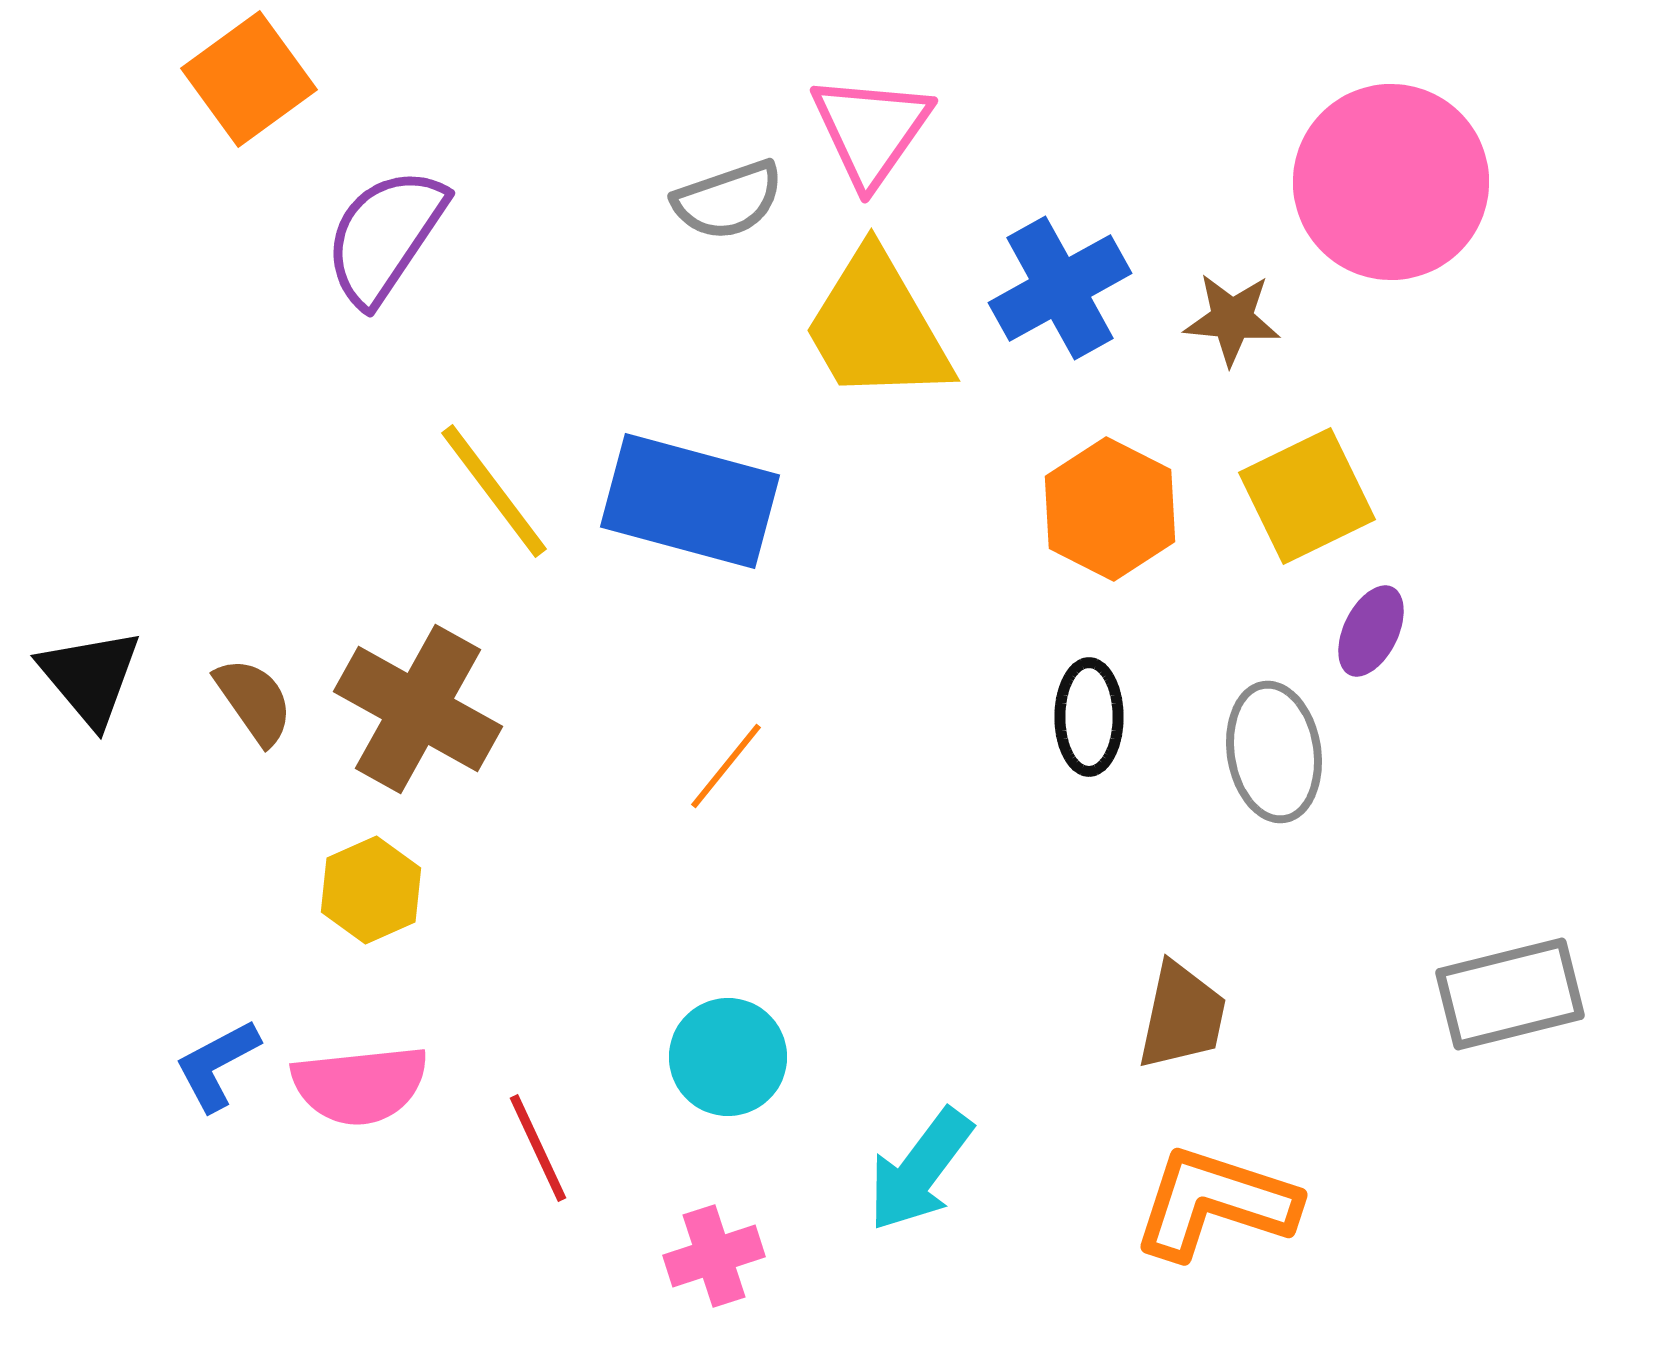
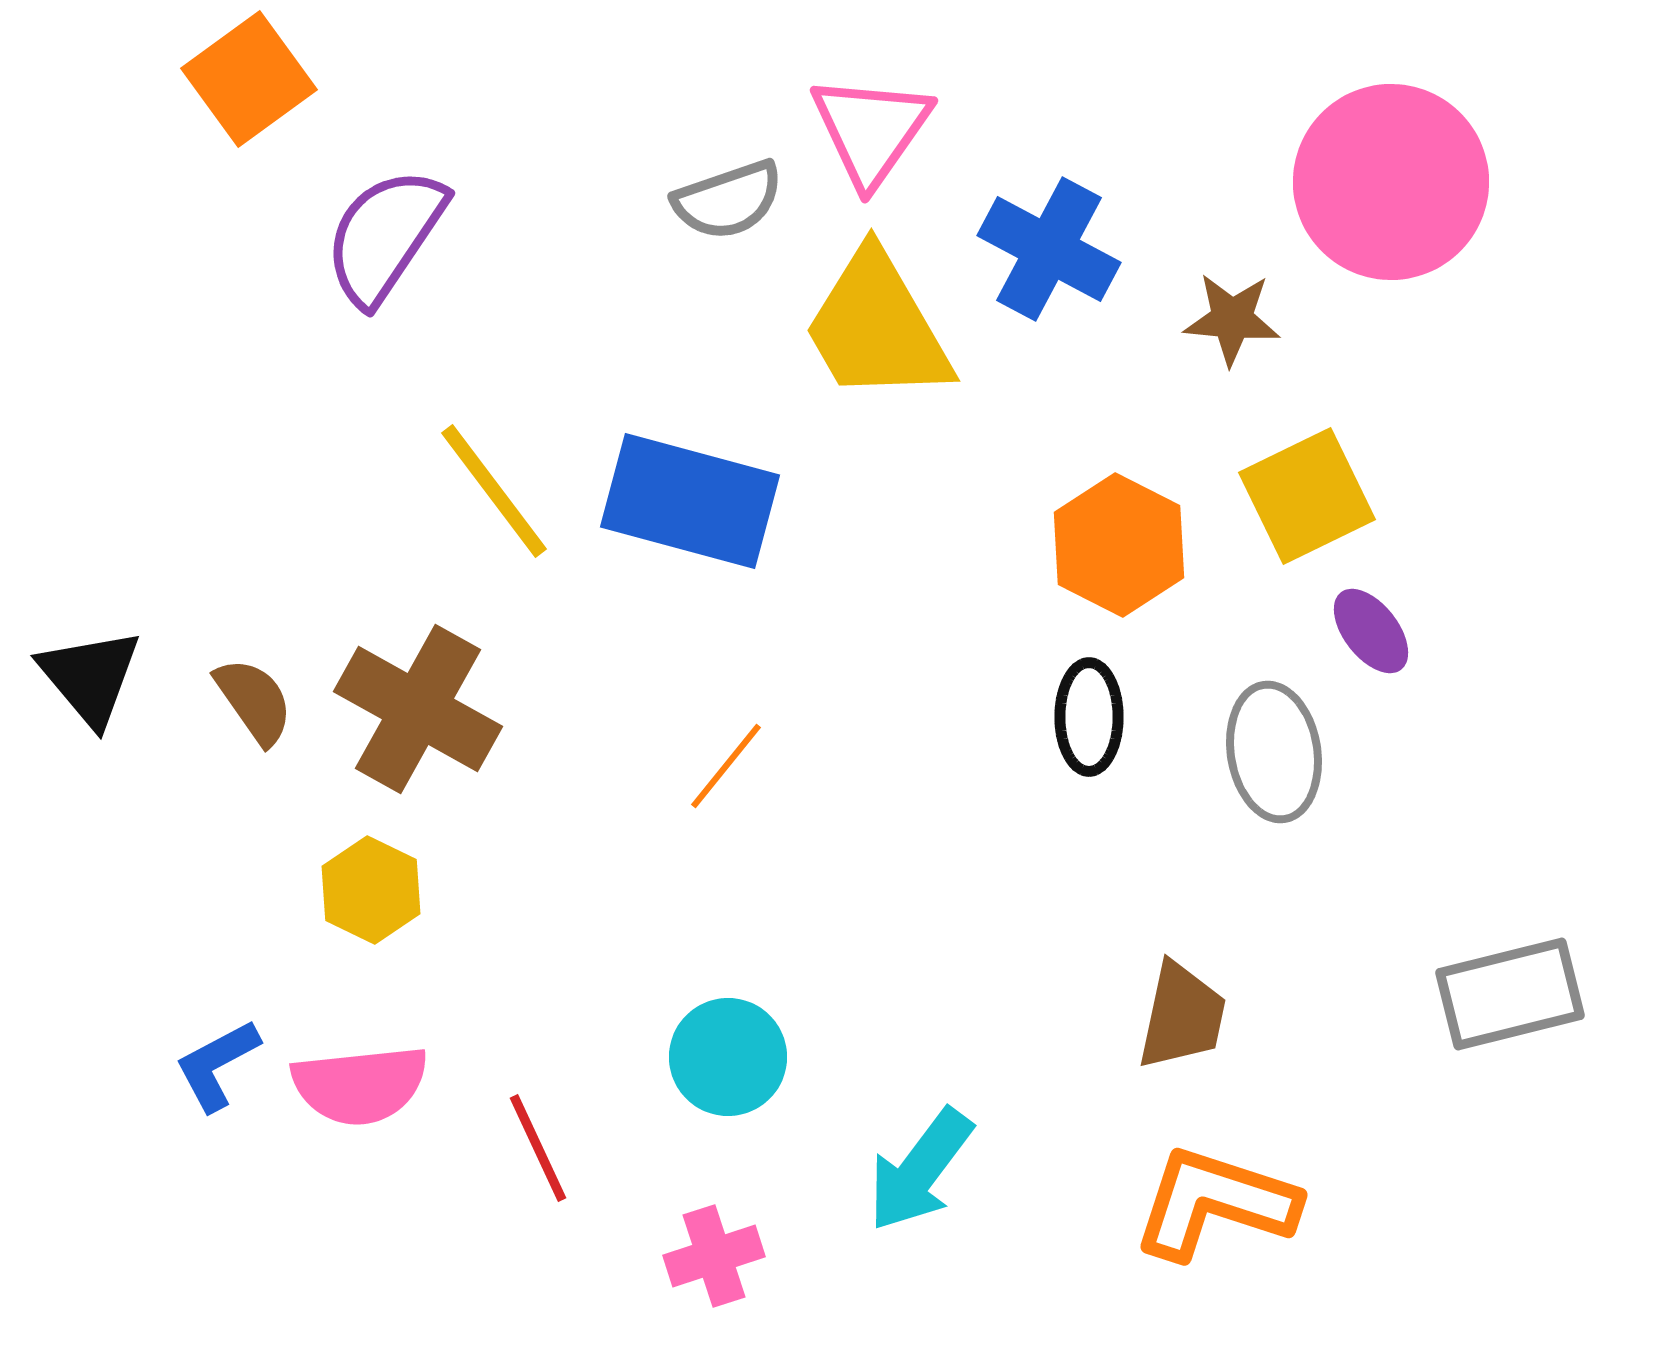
blue cross: moved 11 px left, 39 px up; rotated 33 degrees counterclockwise
orange hexagon: moved 9 px right, 36 px down
purple ellipse: rotated 64 degrees counterclockwise
yellow hexagon: rotated 10 degrees counterclockwise
